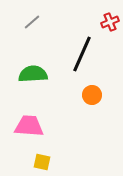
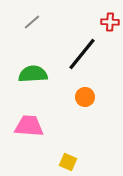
red cross: rotated 24 degrees clockwise
black line: rotated 15 degrees clockwise
orange circle: moved 7 px left, 2 px down
yellow square: moved 26 px right; rotated 12 degrees clockwise
